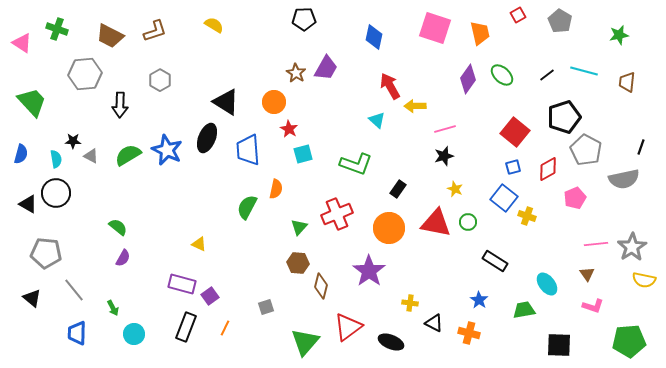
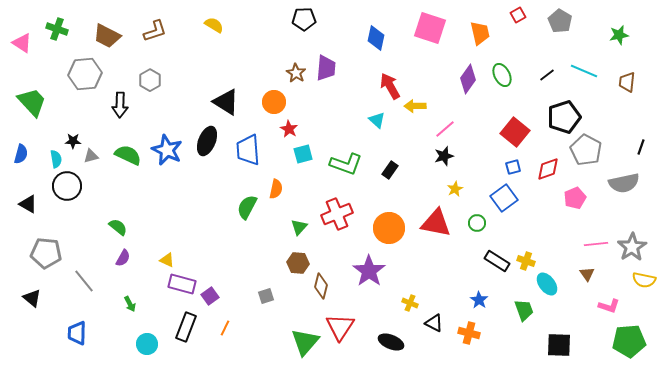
pink square at (435, 28): moved 5 px left
brown trapezoid at (110, 36): moved 3 px left
blue diamond at (374, 37): moved 2 px right, 1 px down
purple trapezoid at (326, 68): rotated 24 degrees counterclockwise
cyan line at (584, 71): rotated 8 degrees clockwise
green ellipse at (502, 75): rotated 20 degrees clockwise
gray hexagon at (160, 80): moved 10 px left
pink line at (445, 129): rotated 25 degrees counterclockwise
black ellipse at (207, 138): moved 3 px down
green semicircle at (128, 155): rotated 56 degrees clockwise
gray triangle at (91, 156): rotated 42 degrees counterclockwise
green L-shape at (356, 164): moved 10 px left
red diamond at (548, 169): rotated 10 degrees clockwise
gray semicircle at (624, 179): moved 4 px down
black rectangle at (398, 189): moved 8 px left, 19 px up
yellow star at (455, 189): rotated 21 degrees clockwise
black circle at (56, 193): moved 11 px right, 7 px up
blue square at (504, 198): rotated 16 degrees clockwise
yellow cross at (527, 216): moved 1 px left, 45 px down
green circle at (468, 222): moved 9 px right, 1 px down
yellow triangle at (199, 244): moved 32 px left, 16 px down
black rectangle at (495, 261): moved 2 px right
gray line at (74, 290): moved 10 px right, 9 px up
yellow cross at (410, 303): rotated 14 degrees clockwise
pink L-shape at (593, 306): moved 16 px right
gray square at (266, 307): moved 11 px up
green arrow at (113, 308): moved 17 px right, 4 px up
green trapezoid at (524, 310): rotated 80 degrees clockwise
red triangle at (348, 327): moved 8 px left; rotated 20 degrees counterclockwise
cyan circle at (134, 334): moved 13 px right, 10 px down
